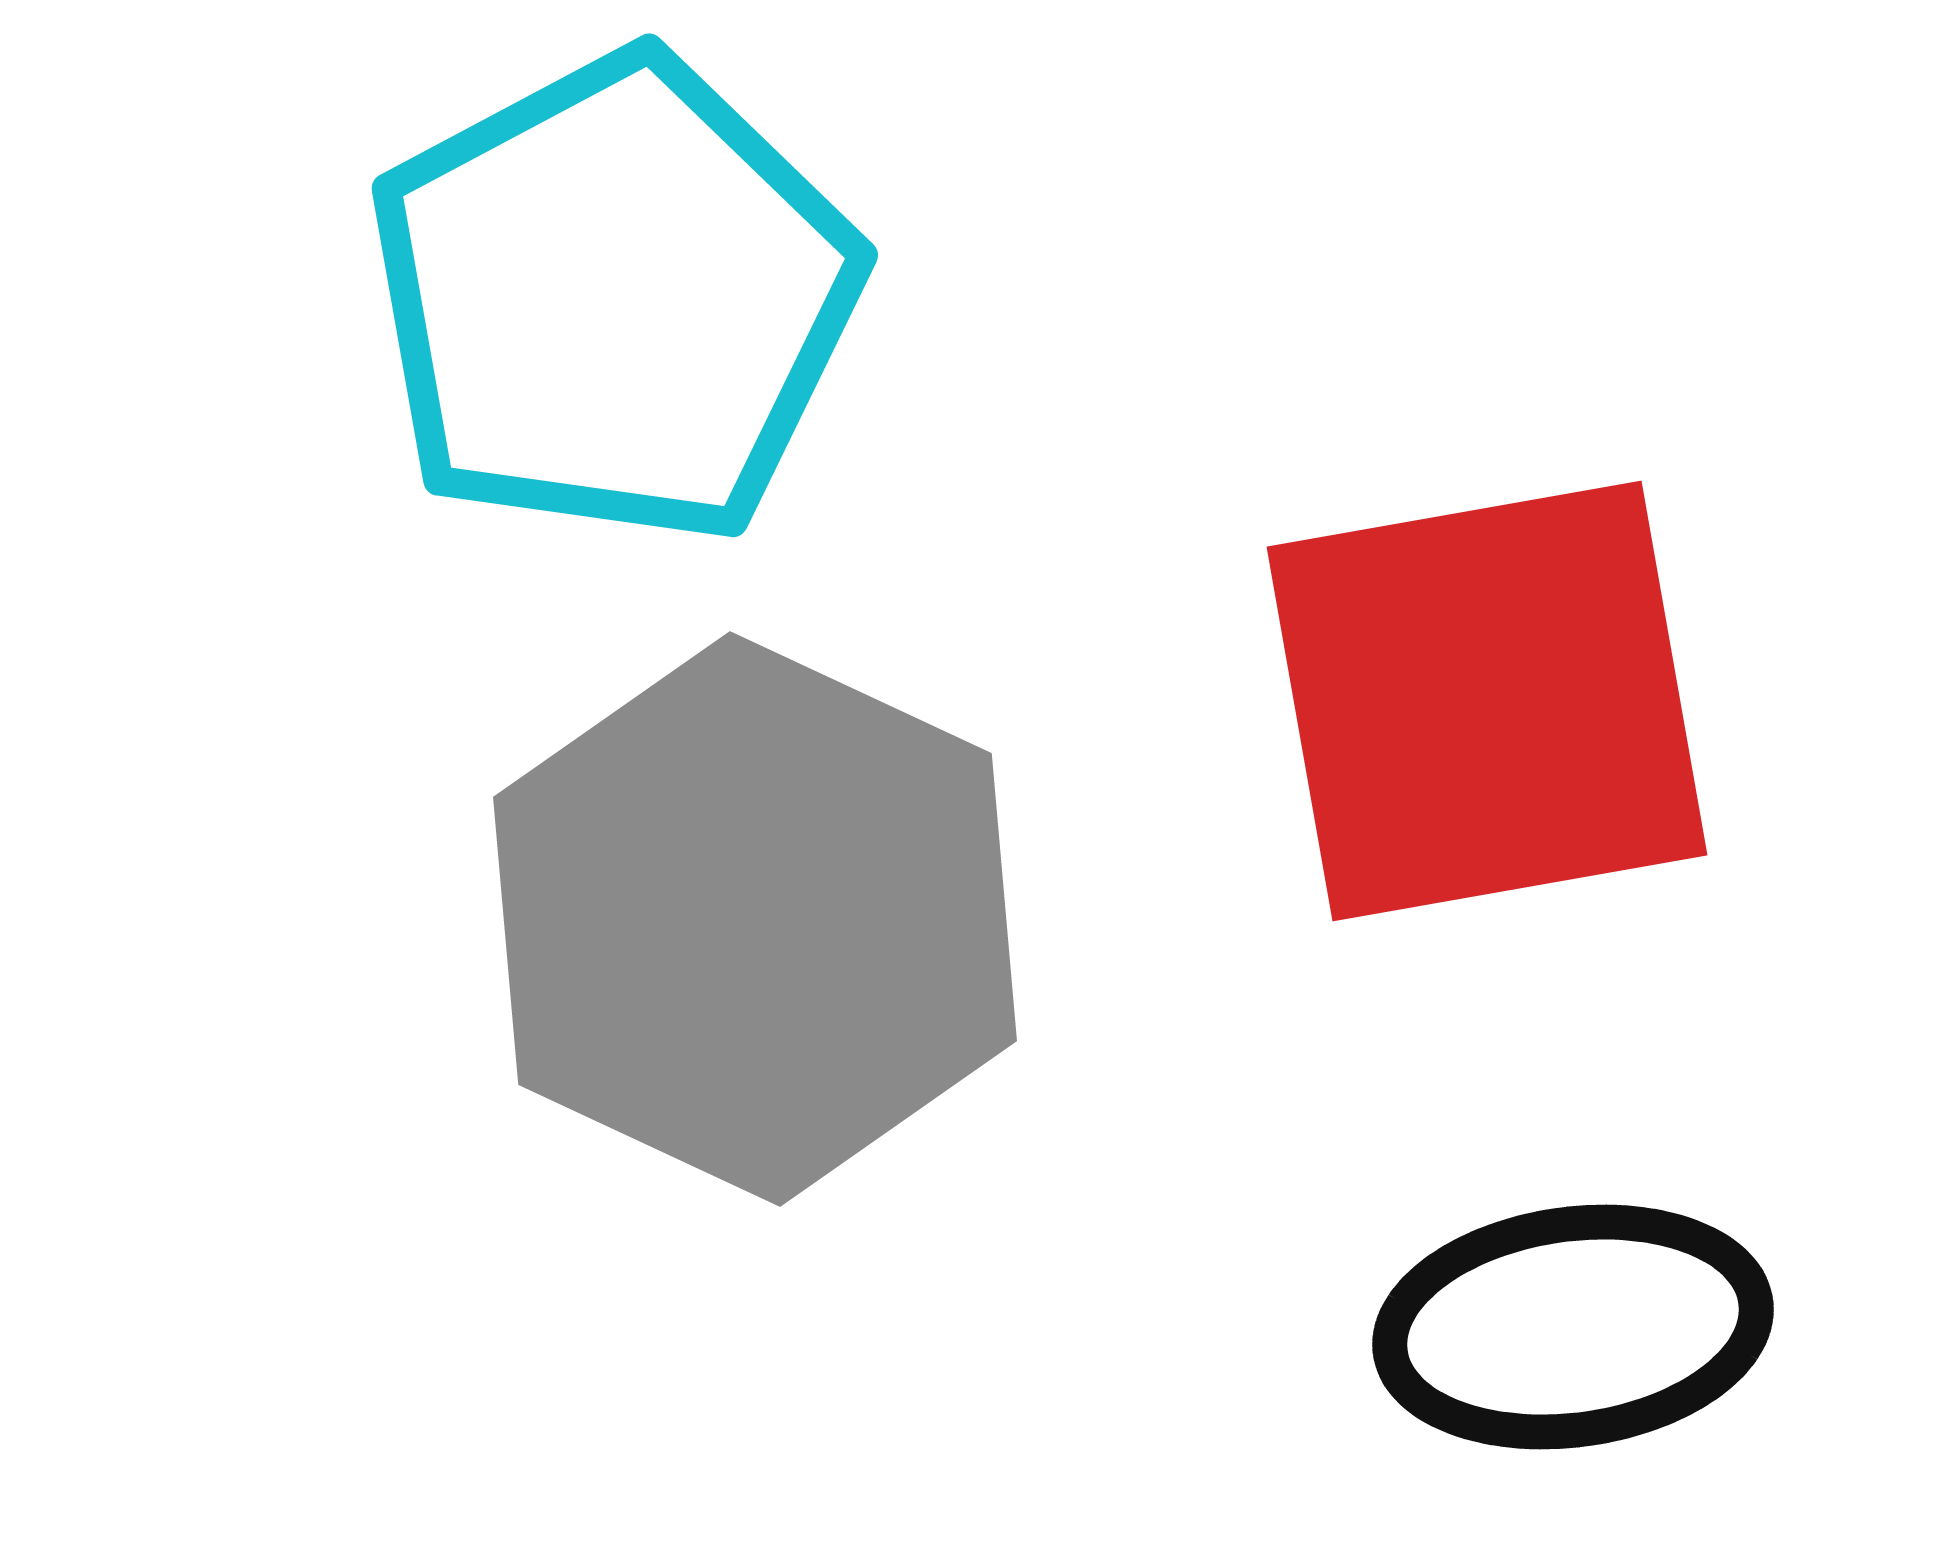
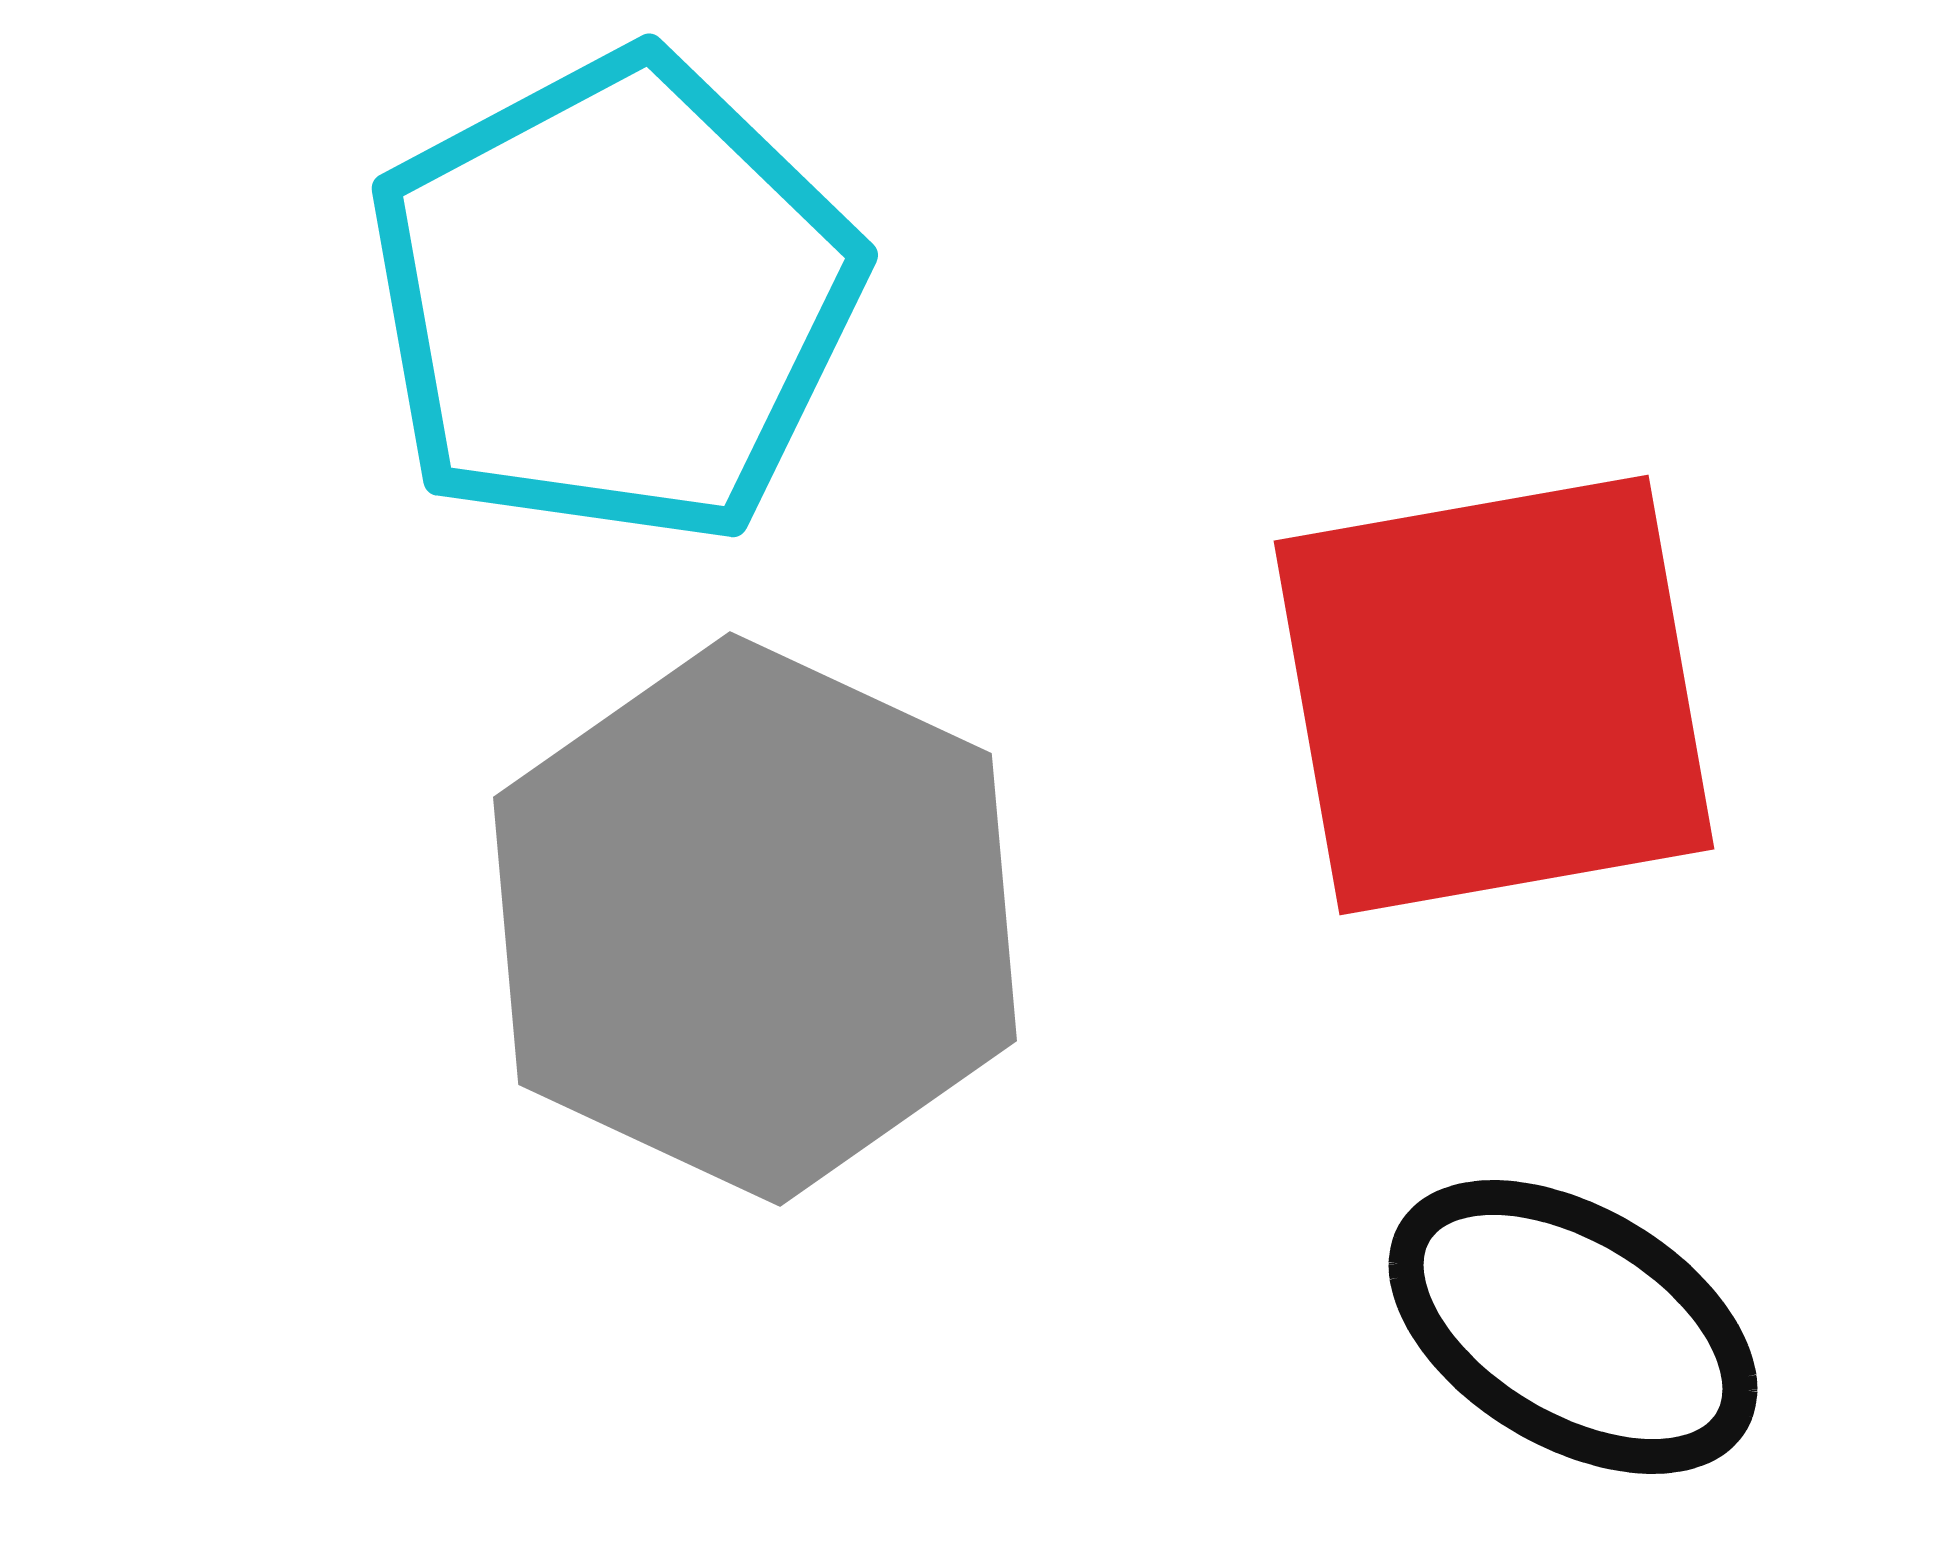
red square: moved 7 px right, 6 px up
black ellipse: rotated 39 degrees clockwise
